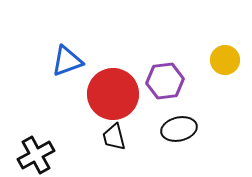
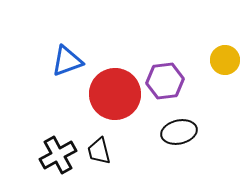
red circle: moved 2 px right
black ellipse: moved 3 px down
black trapezoid: moved 15 px left, 14 px down
black cross: moved 22 px right
